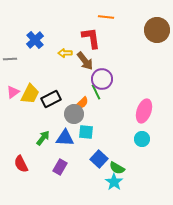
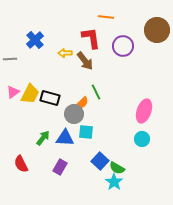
purple circle: moved 21 px right, 33 px up
black rectangle: moved 1 px left, 1 px up; rotated 42 degrees clockwise
blue square: moved 1 px right, 2 px down
